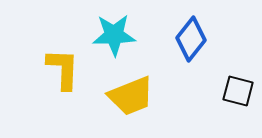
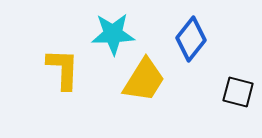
cyan star: moved 1 px left, 1 px up
black square: moved 1 px down
yellow trapezoid: moved 13 px right, 16 px up; rotated 36 degrees counterclockwise
